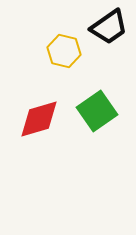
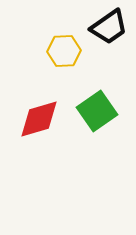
yellow hexagon: rotated 16 degrees counterclockwise
